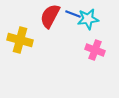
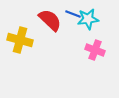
red semicircle: moved 4 px down; rotated 105 degrees clockwise
